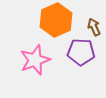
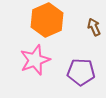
orange hexagon: moved 9 px left
purple pentagon: moved 20 px down
